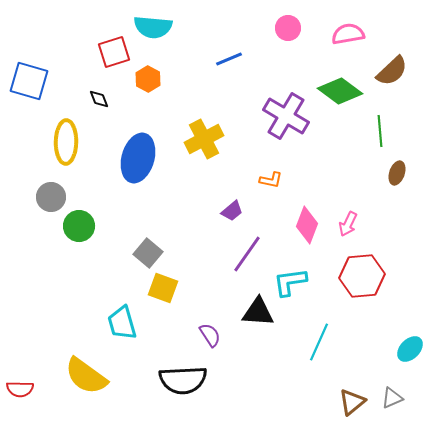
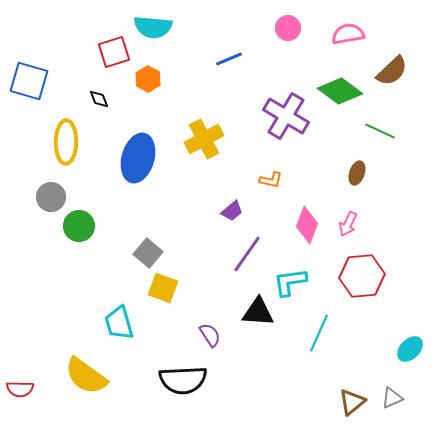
green line: rotated 60 degrees counterclockwise
brown ellipse: moved 40 px left
cyan trapezoid: moved 3 px left
cyan line: moved 9 px up
